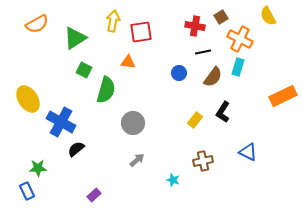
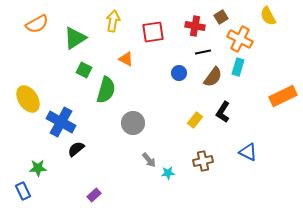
red square: moved 12 px right
orange triangle: moved 2 px left, 3 px up; rotated 21 degrees clockwise
gray arrow: moved 12 px right; rotated 91 degrees clockwise
cyan star: moved 5 px left, 7 px up; rotated 24 degrees counterclockwise
blue rectangle: moved 4 px left
